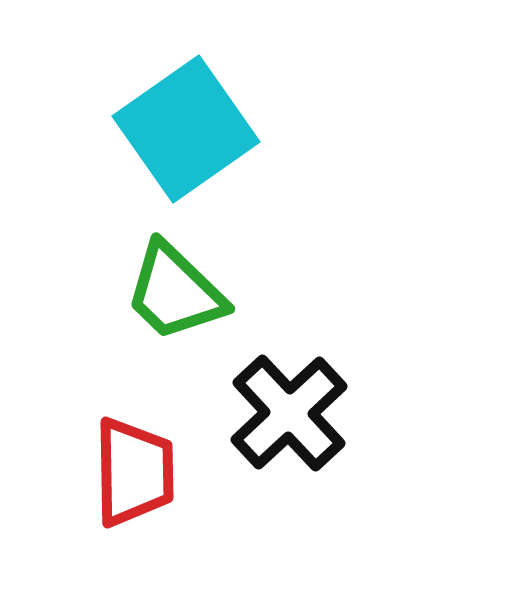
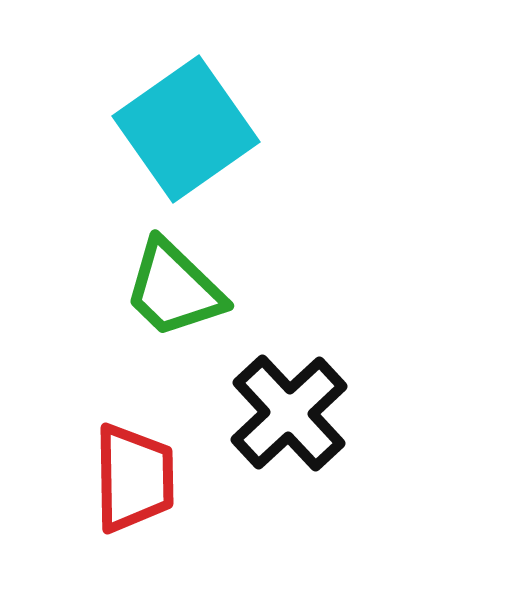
green trapezoid: moved 1 px left, 3 px up
red trapezoid: moved 6 px down
